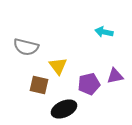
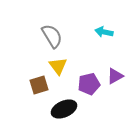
gray semicircle: moved 26 px right, 11 px up; rotated 135 degrees counterclockwise
purple triangle: rotated 18 degrees counterclockwise
brown square: rotated 30 degrees counterclockwise
